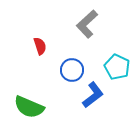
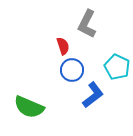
gray L-shape: rotated 20 degrees counterclockwise
red semicircle: moved 23 px right
